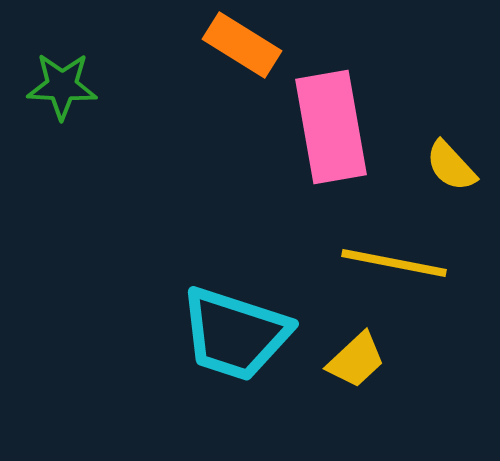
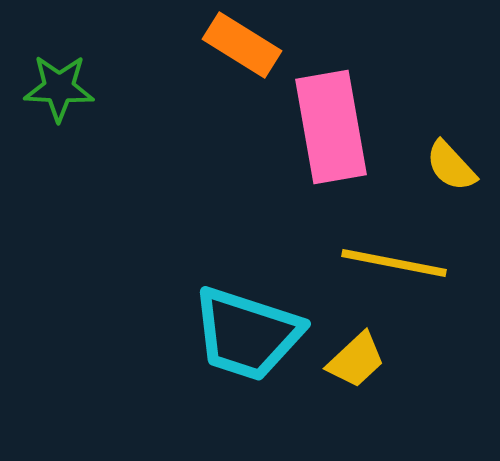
green star: moved 3 px left, 2 px down
cyan trapezoid: moved 12 px right
